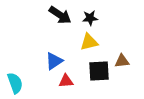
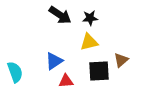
brown triangle: moved 1 px left, 1 px up; rotated 35 degrees counterclockwise
cyan semicircle: moved 11 px up
